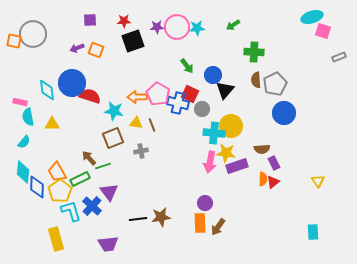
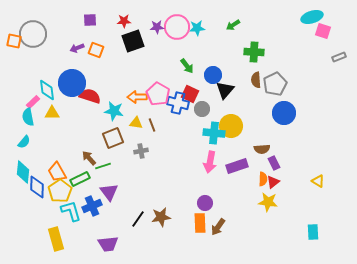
pink rectangle at (20, 102): moved 13 px right; rotated 56 degrees counterclockwise
yellow triangle at (52, 124): moved 11 px up
yellow star at (226, 153): moved 42 px right, 49 px down
yellow triangle at (318, 181): rotated 24 degrees counterclockwise
blue cross at (92, 206): rotated 24 degrees clockwise
black line at (138, 219): rotated 48 degrees counterclockwise
